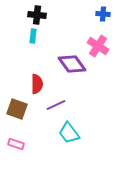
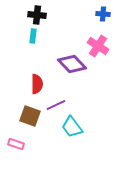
purple diamond: rotated 8 degrees counterclockwise
brown square: moved 13 px right, 7 px down
cyan trapezoid: moved 3 px right, 6 px up
